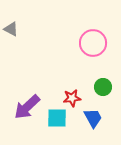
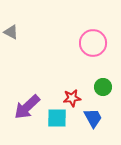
gray triangle: moved 3 px down
